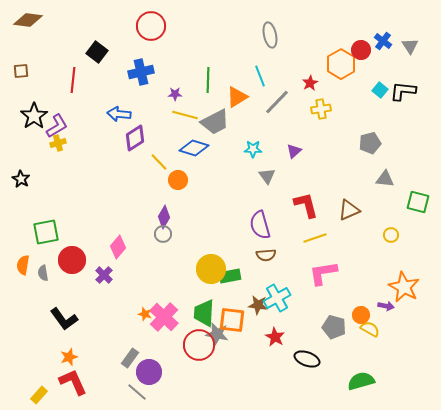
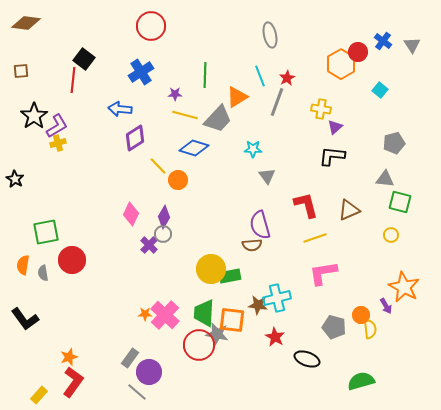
brown diamond at (28, 20): moved 2 px left, 3 px down
gray triangle at (410, 46): moved 2 px right, 1 px up
red circle at (361, 50): moved 3 px left, 2 px down
black square at (97, 52): moved 13 px left, 7 px down
blue cross at (141, 72): rotated 20 degrees counterclockwise
green line at (208, 80): moved 3 px left, 5 px up
red star at (310, 83): moved 23 px left, 5 px up
black L-shape at (403, 91): moved 71 px left, 65 px down
gray line at (277, 102): rotated 24 degrees counterclockwise
yellow cross at (321, 109): rotated 18 degrees clockwise
blue arrow at (119, 114): moved 1 px right, 5 px up
gray trapezoid at (215, 122): moved 3 px right, 3 px up; rotated 20 degrees counterclockwise
gray pentagon at (370, 143): moved 24 px right
purple triangle at (294, 151): moved 41 px right, 24 px up
yellow line at (159, 162): moved 1 px left, 4 px down
black star at (21, 179): moved 6 px left
green square at (418, 202): moved 18 px left
pink diamond at (118, 247): moved 13 px right, 33 px up; rotated 15 degrees counterclockwise
brown semicircle at (266, 255): moved 14 px left, 10 px up
purple cross at (104, 275): moved 45 px right, 30 px up
cyan cross at (277, 298): rotated 16 degrees clockwise
purple arrow at (386, 306): rotated 49 degrees clockwise
orange star at (145, 314): rotated 16 degrees counterclockwise
pink cross at (164, 317): moved 1 px right, 2 px up
black L-shape at (64, 319): moved 39 px left
yellow semicircle at (370, 329): rotated 54 degrees clockwise
red L-shape at (73, 382): rotated 60 degrees clockwise
